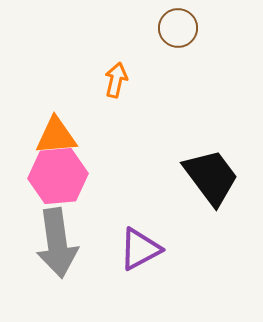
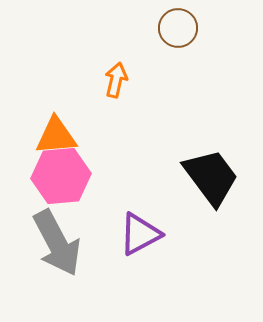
pink hexagon: moved 3 px right
gray arrow: rotated 20 degrees counterclockwise
purple triangle: moved 15 px up
